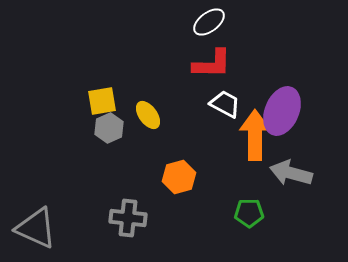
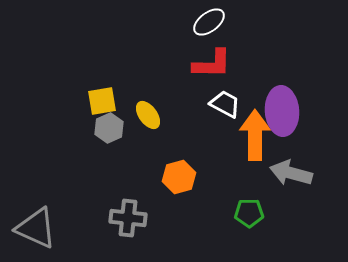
purple ellipse: rotated 27 degrees counterclockwise
